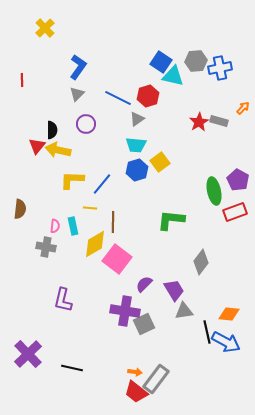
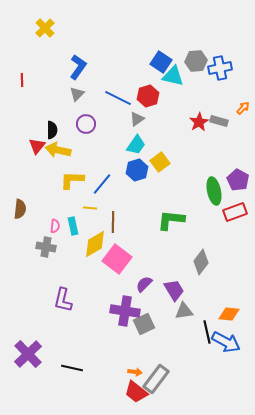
cyan trapezoid at (136, 145): rotated 60 degrees counterclockwise
